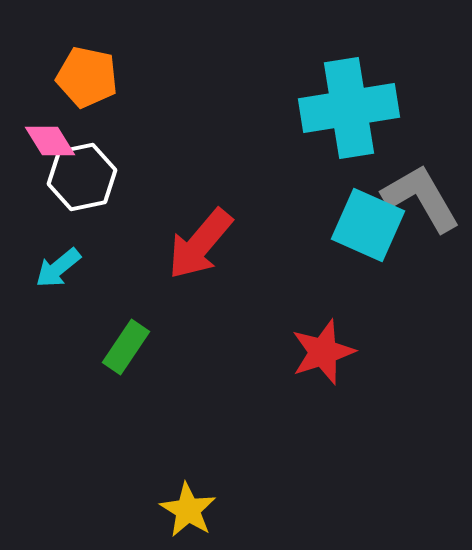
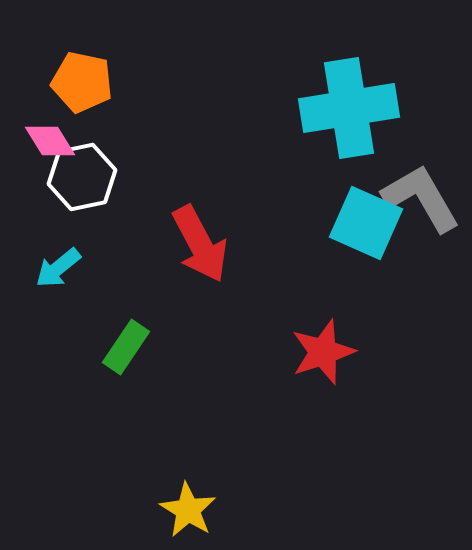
orange pentagon: moved 5 px left, 5 px down
cyan square: moved 2 px left, 2 px up
red arrow: rotated 68 degrees counterclockwise
